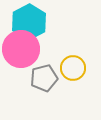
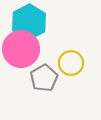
yellow circle: moved 2 px left, 5 px up
gray pentagon: rotated 16 degrees counterclockwise
